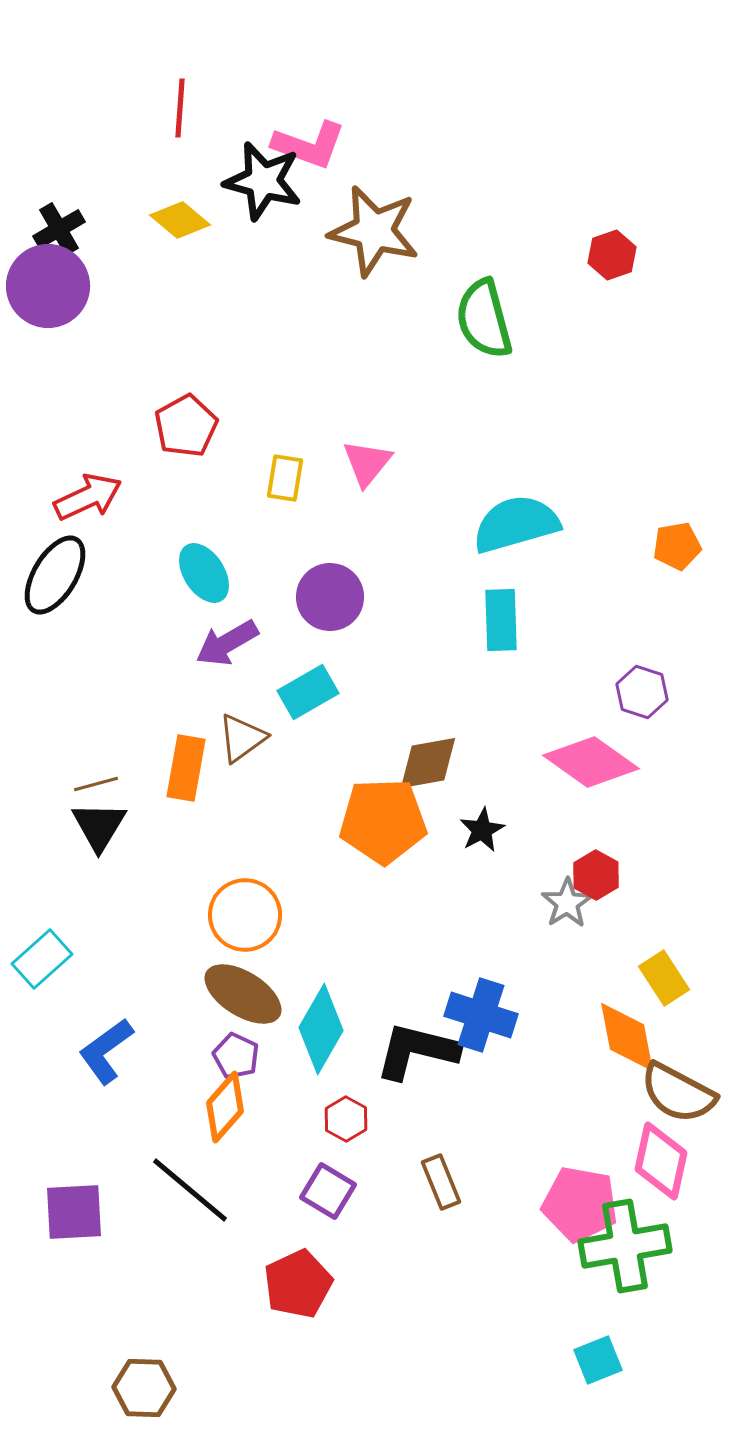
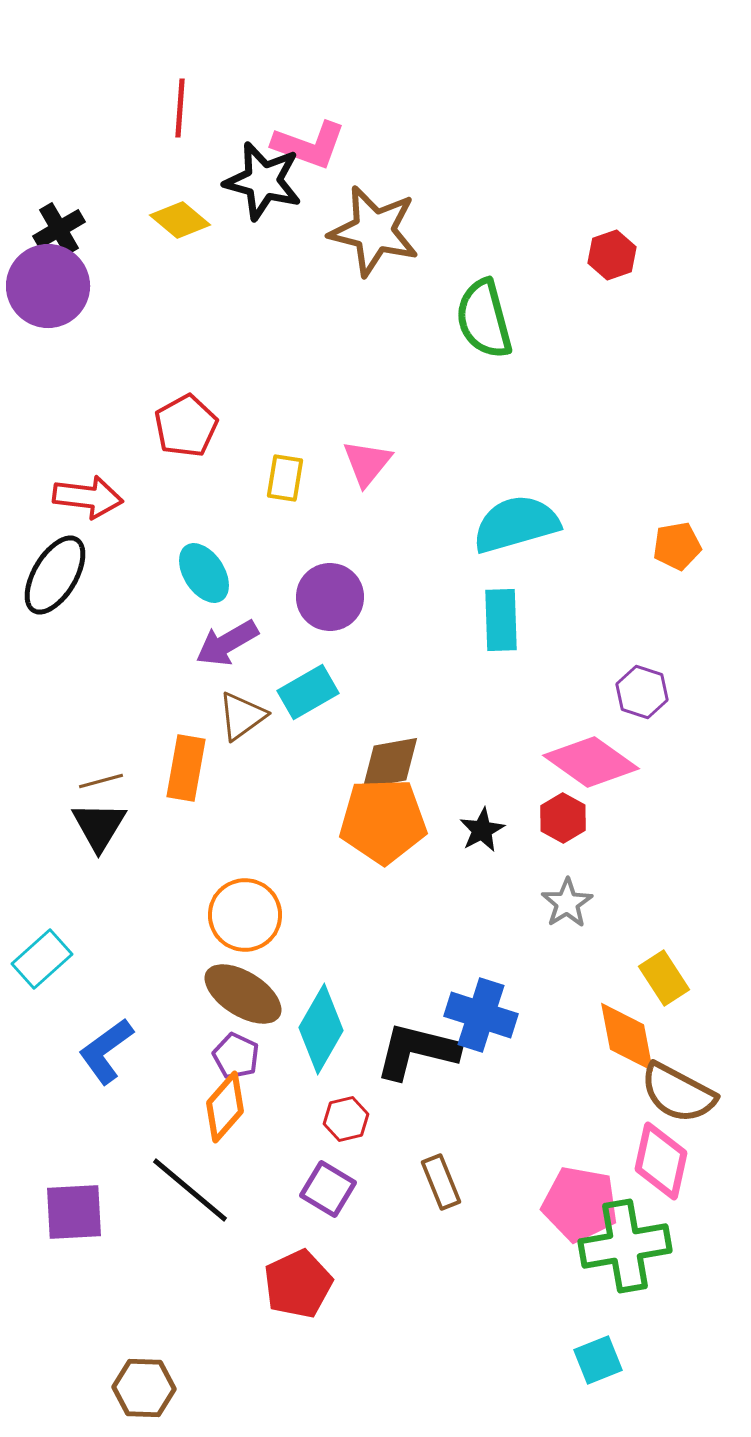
red arrow at (88, 497): rotated 32 degrees clockwise
brown triangle at (242, 738): moved 22 px up
brown diamond at (428, 763): moved 38 px left
brown line at (96, 784): moved 5 px right, 3 px up
red hexagon at (596, 875): moved 33 px left, 57 px up
red hexagon at (346, 1119): rotated 18 degrees clockwise
purple square at (328, 1191): moved 2 px up
